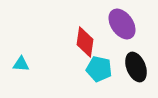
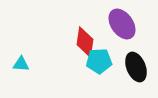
cyan pentagon: moved 8 px up; rotated 15 degrees counterclockwise
